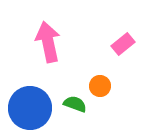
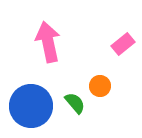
green semicircle: moved 1 px up; rotated 30 degrees clockwise
blue circle: moved 1 px right, 2 px up
